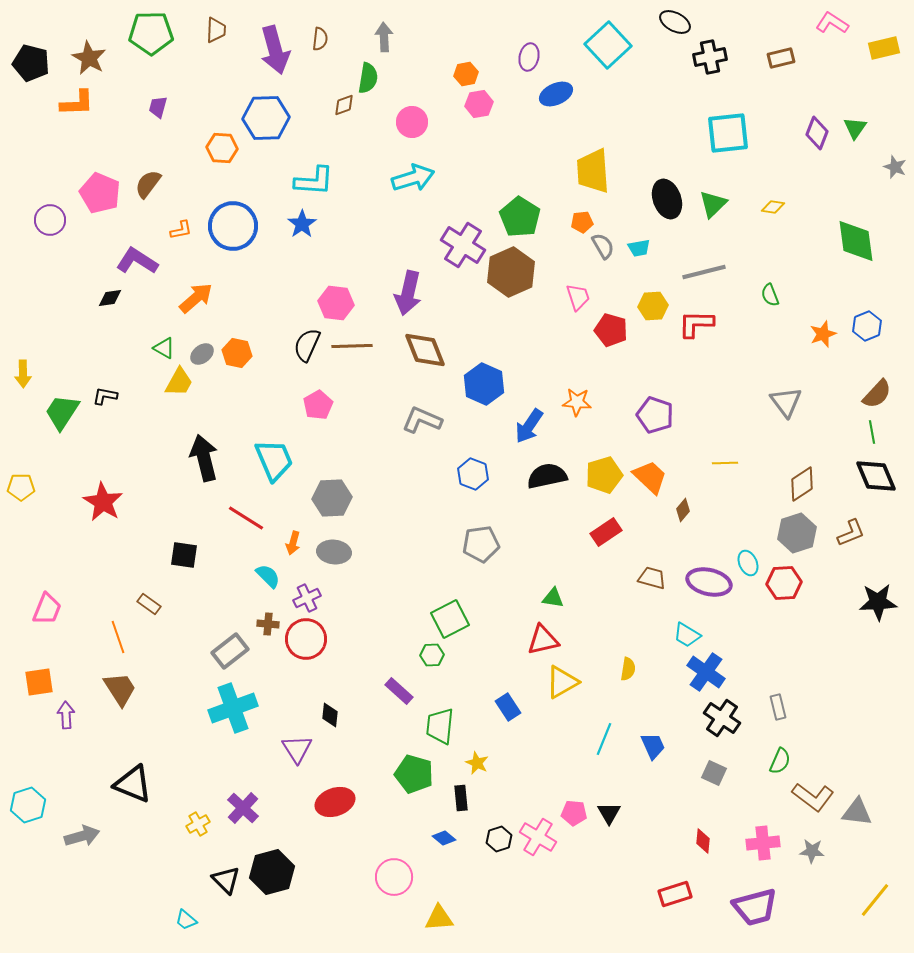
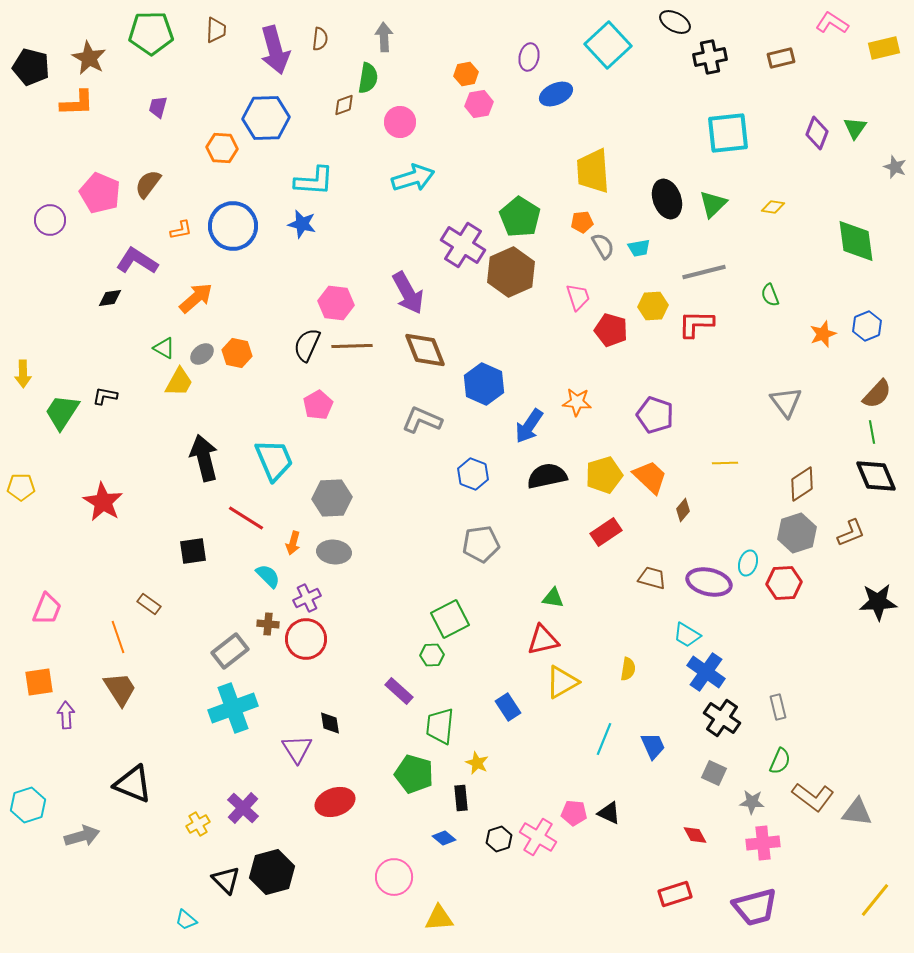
black pentagon at (31, 63): moved 4 px down
pink circle at (412, 122): moved 12 px left
blue star at (302, 224): rotated 24 degrees counterclockwise
purple arrow at (408, 293): rotated 42 degrees counterclockwise
black square at (184, 555): moved 9 px right, 4 px up; rotated 16 degrees counterclockwise
cyan ellipse at (748, 563): rotated 40 degrees clockwise
black diamond at (330, 715): moved 8 px down; rotated 15 degrees counterclockwise
black triangle at (609, 813): rotated 35 degrees counterclockwise
red diamond at (703, 841): moved 8 px left, 6 px up; rotated 35 degrees counterclockwise
gray star at (812, 851): moved 60 px left, 49 px up
